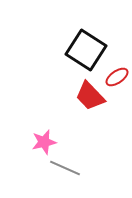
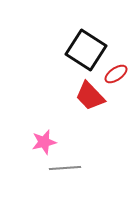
red ellipse: moved 1 px left, 3 px up
gray line: rotated 28 degrees counterclockwise
